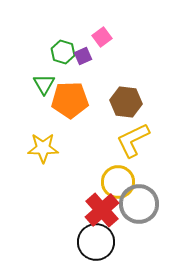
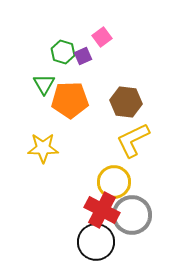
yellow circle: moved 4 px left
gray circle: moved 7 px left, 11 px down
red cross: rotated 20 degrees counterclockwise
